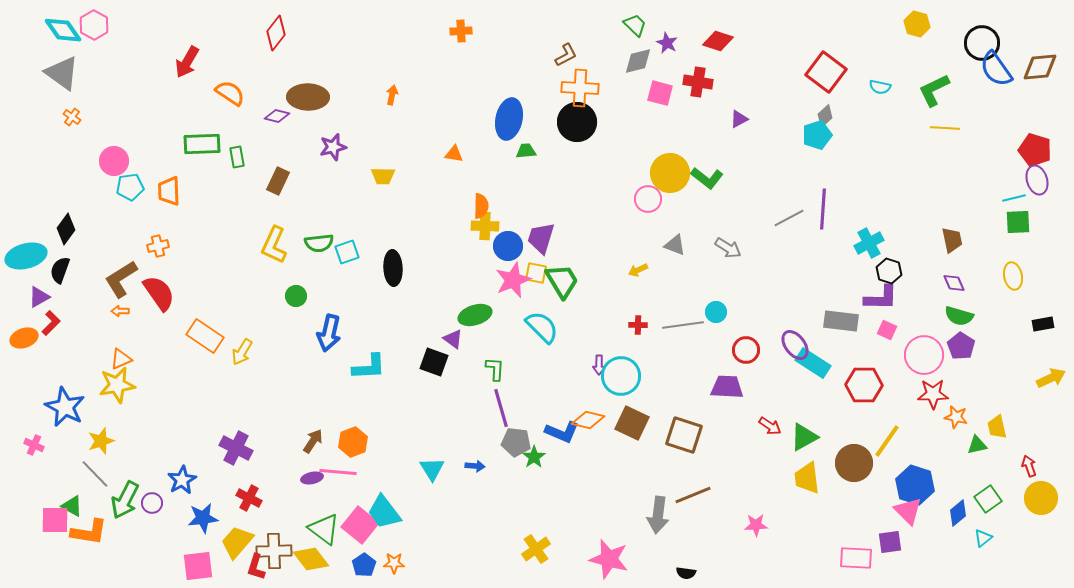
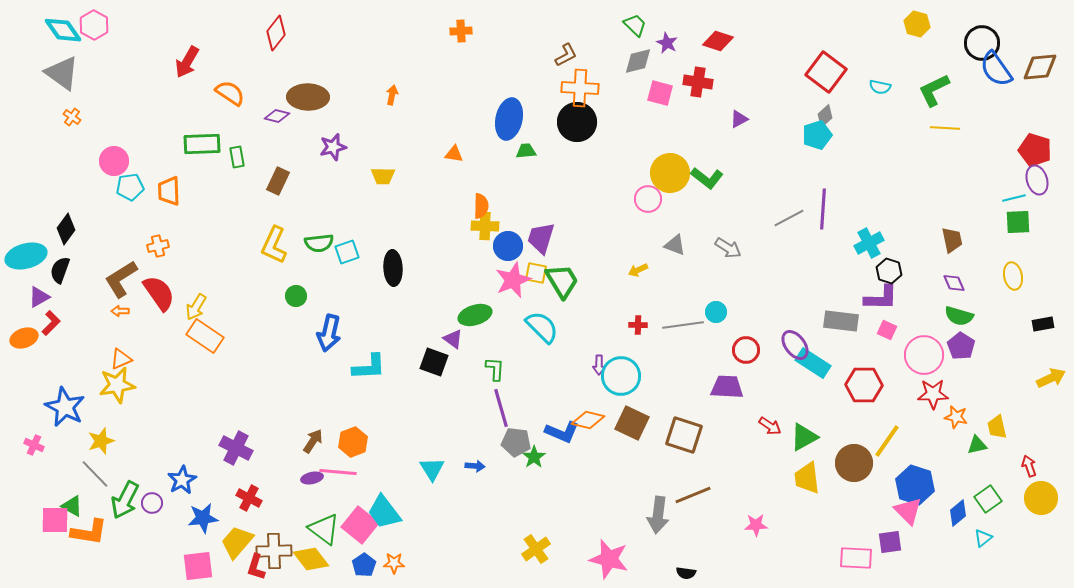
yellow arrow at (242, 352): moved 46 px left, 45 px up
